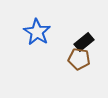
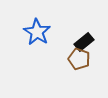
brown pentagon: rotated 10 degrees clockwise
